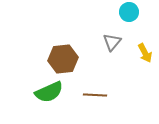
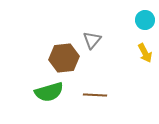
cyan circle: moved 16 px right, 8 px down
gray triangle: moved 20 px left, 2 px up
brown hexagon: moved 1 px right, 1 px up
green semicircle: rotated 8 degrees clockwise
